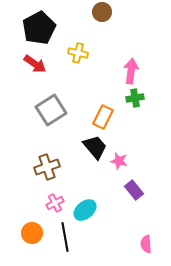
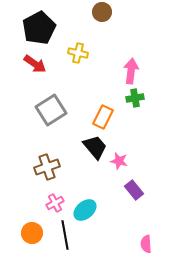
black line: moved 2 px up
